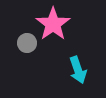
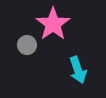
gray circle: moved 2 px down
